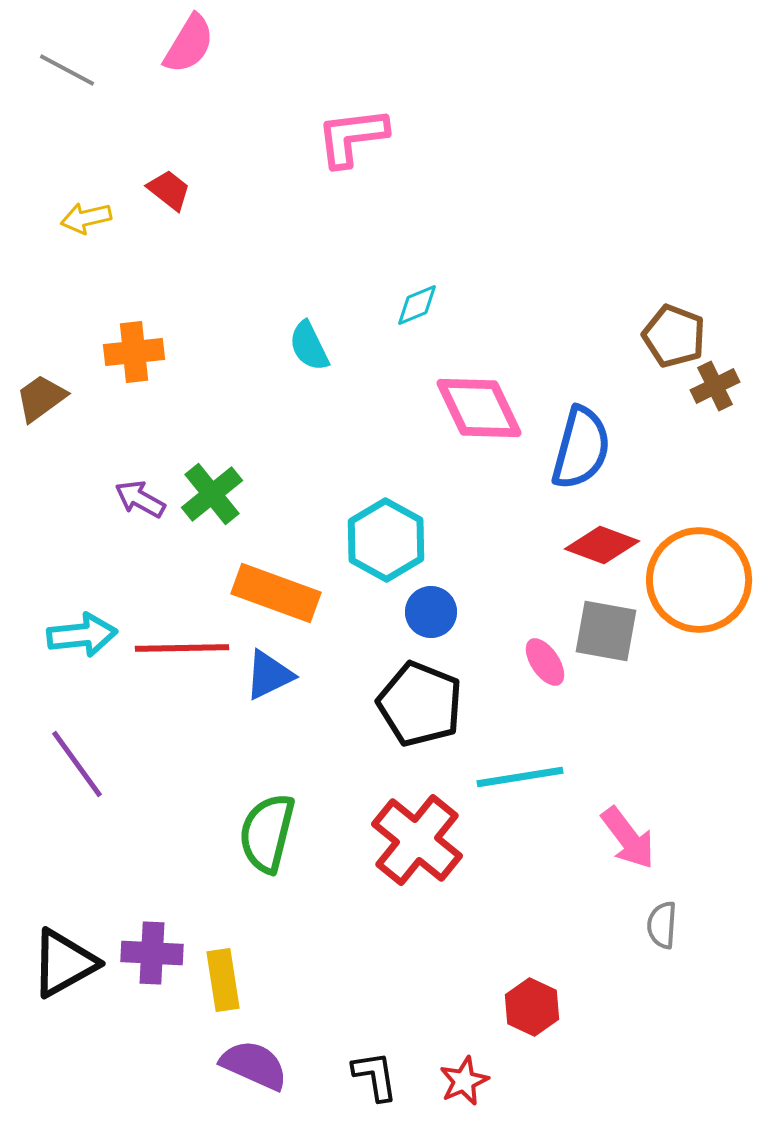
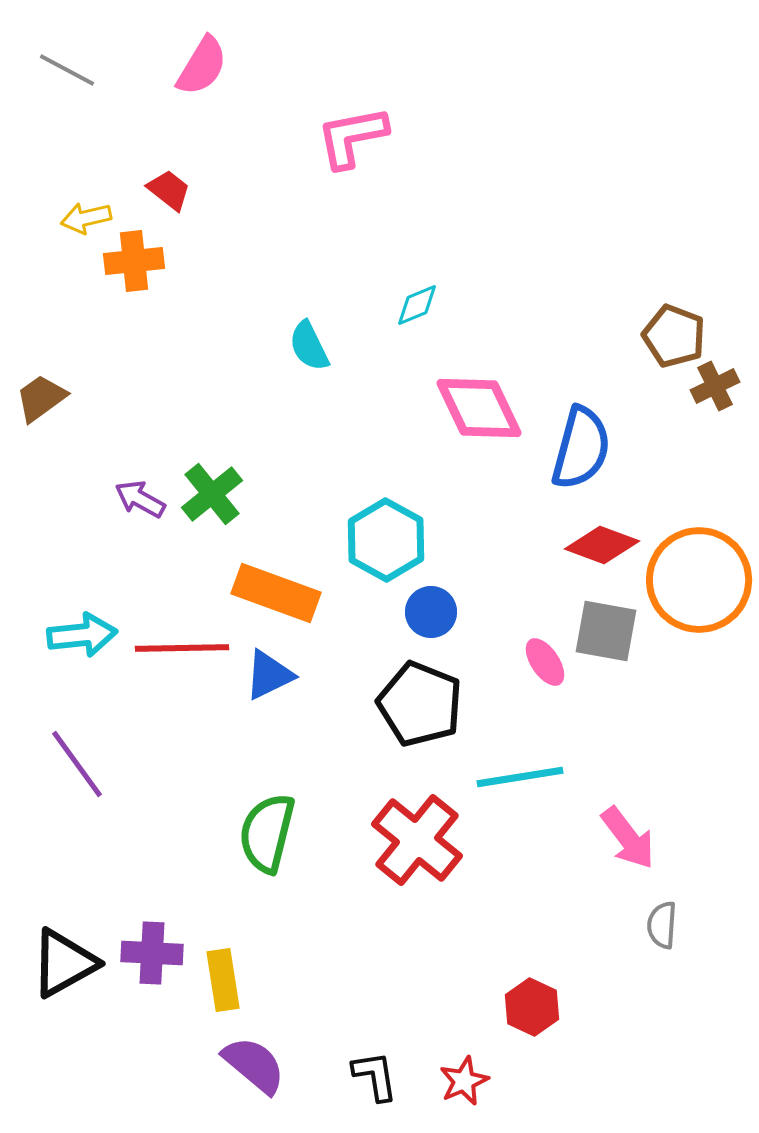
pink semicircle: moved 13 px right, 22 px down
pink L-shape: rotated 4 degrees counterclockwise
orange cross: moved 91 px up
purple semicircle: rotated 16 degrees clockwise
